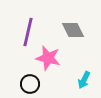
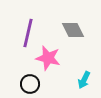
purple line: moved 1 px down
